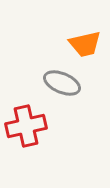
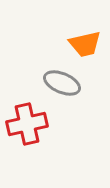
red cross: moved 1 px right, 2 px up
